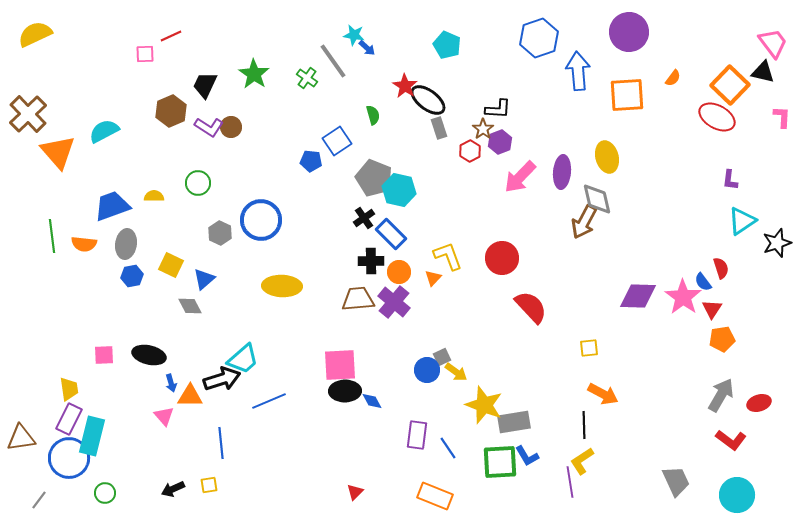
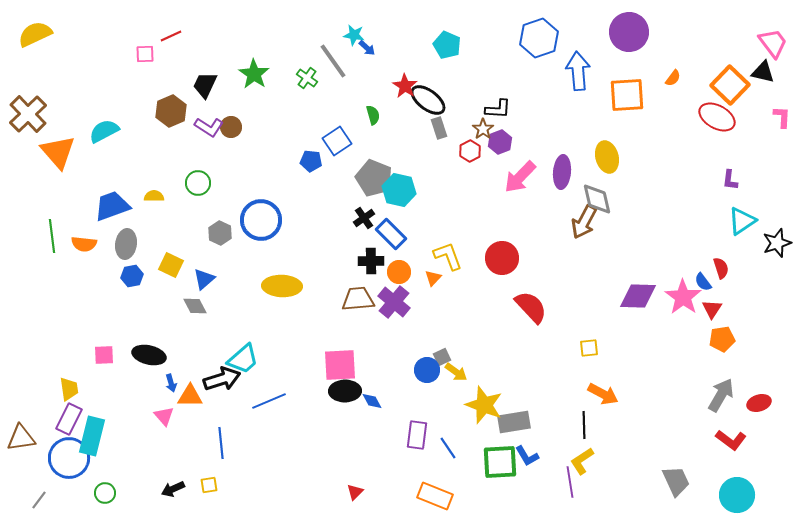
gray diamond at (190, 306): moved 5 px right
